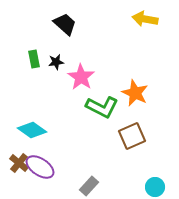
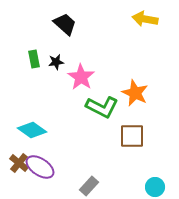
brown square: rotated 24 degrees clockwise
